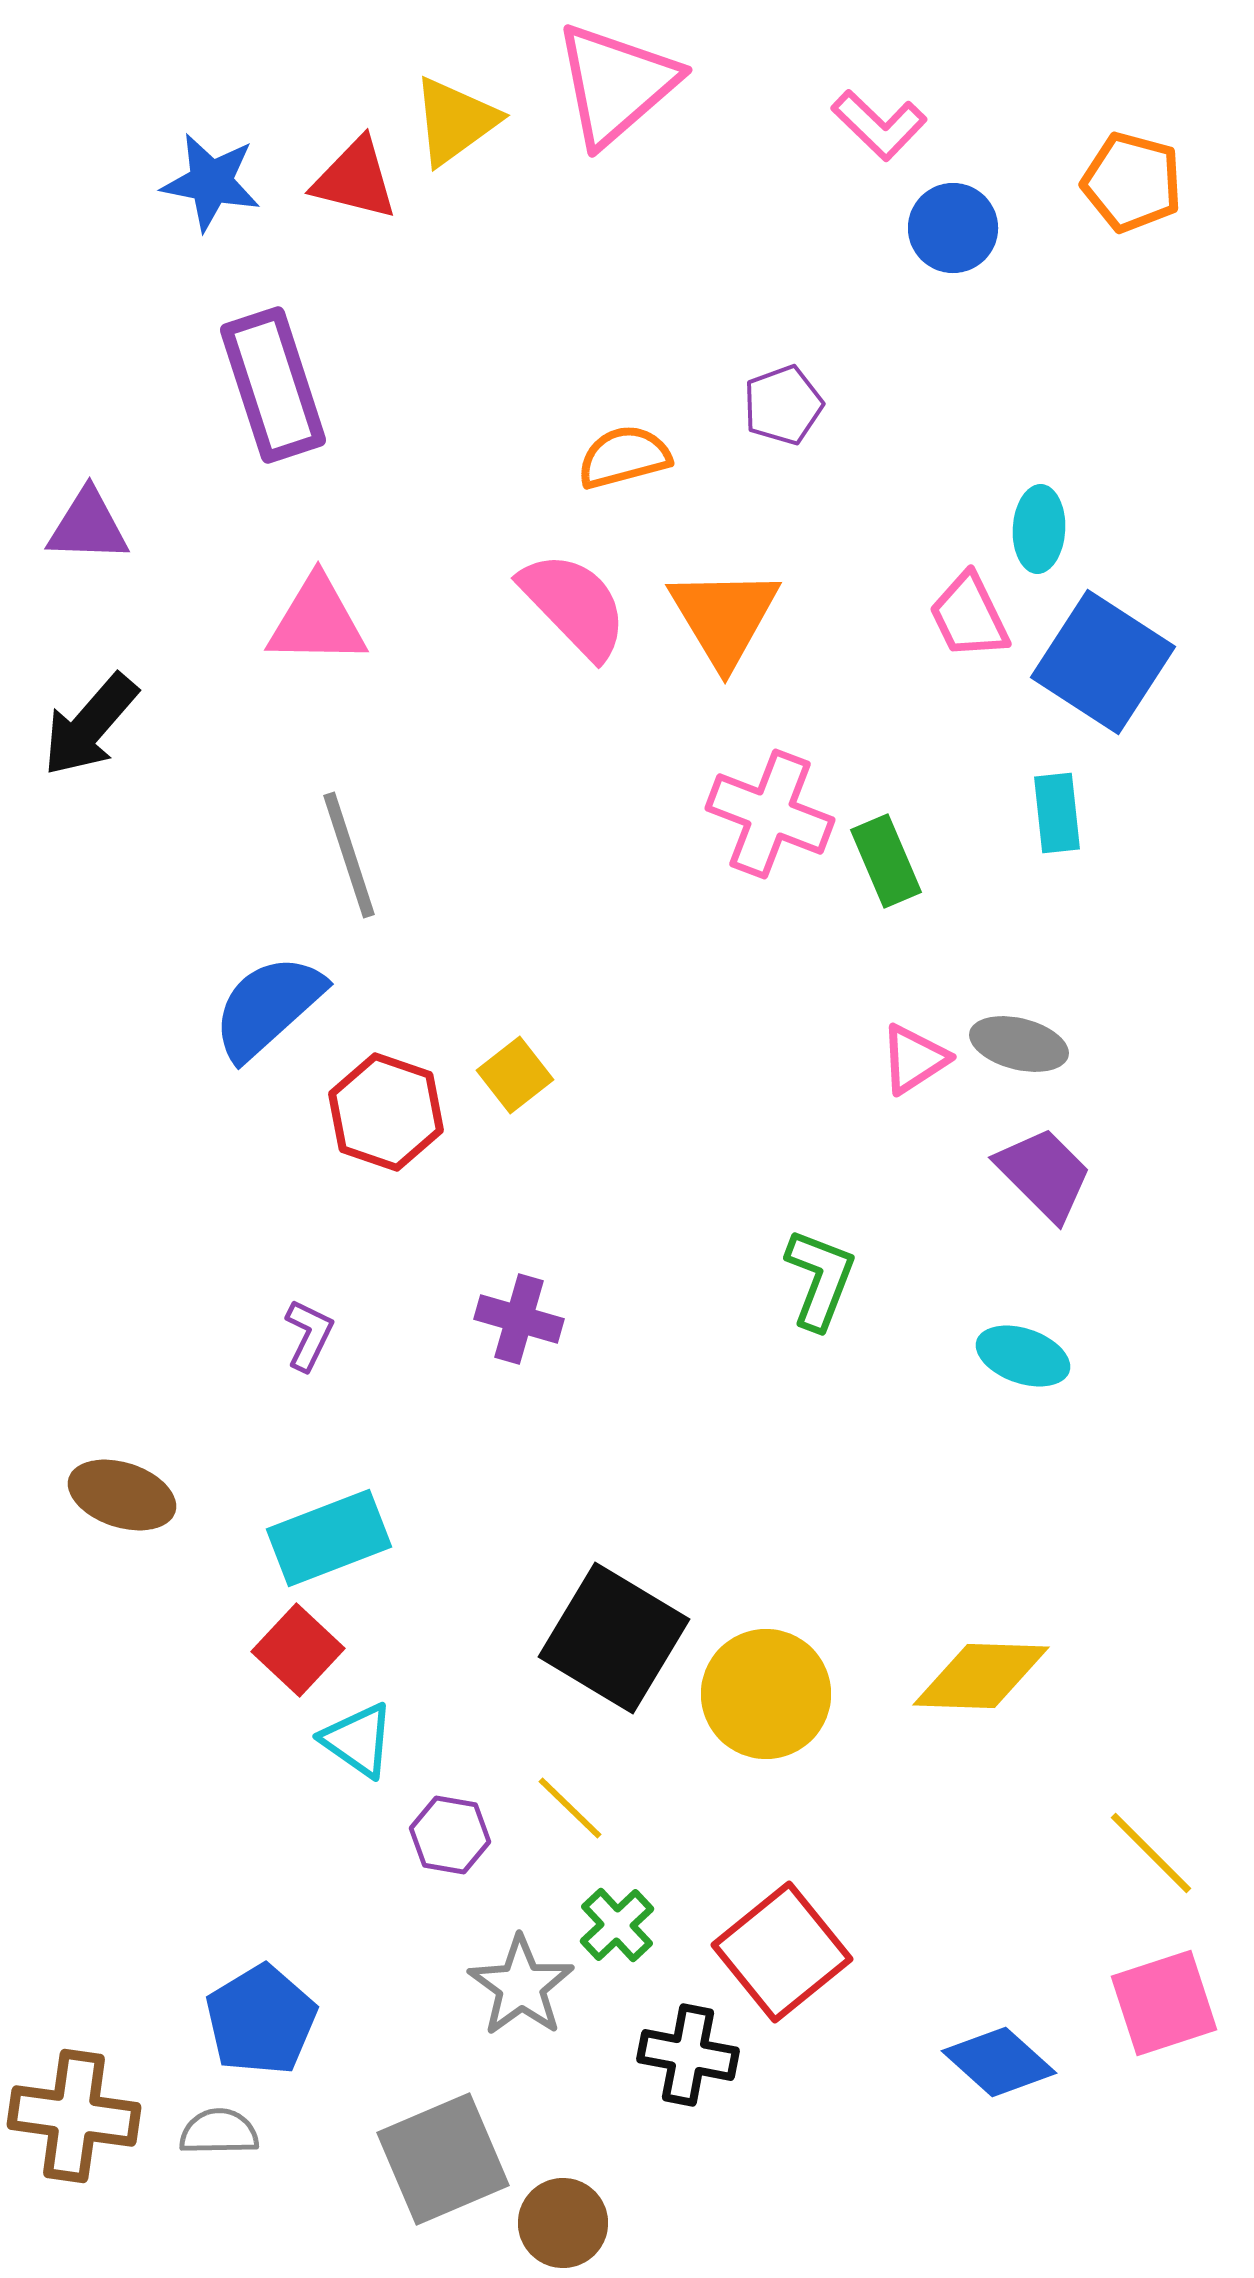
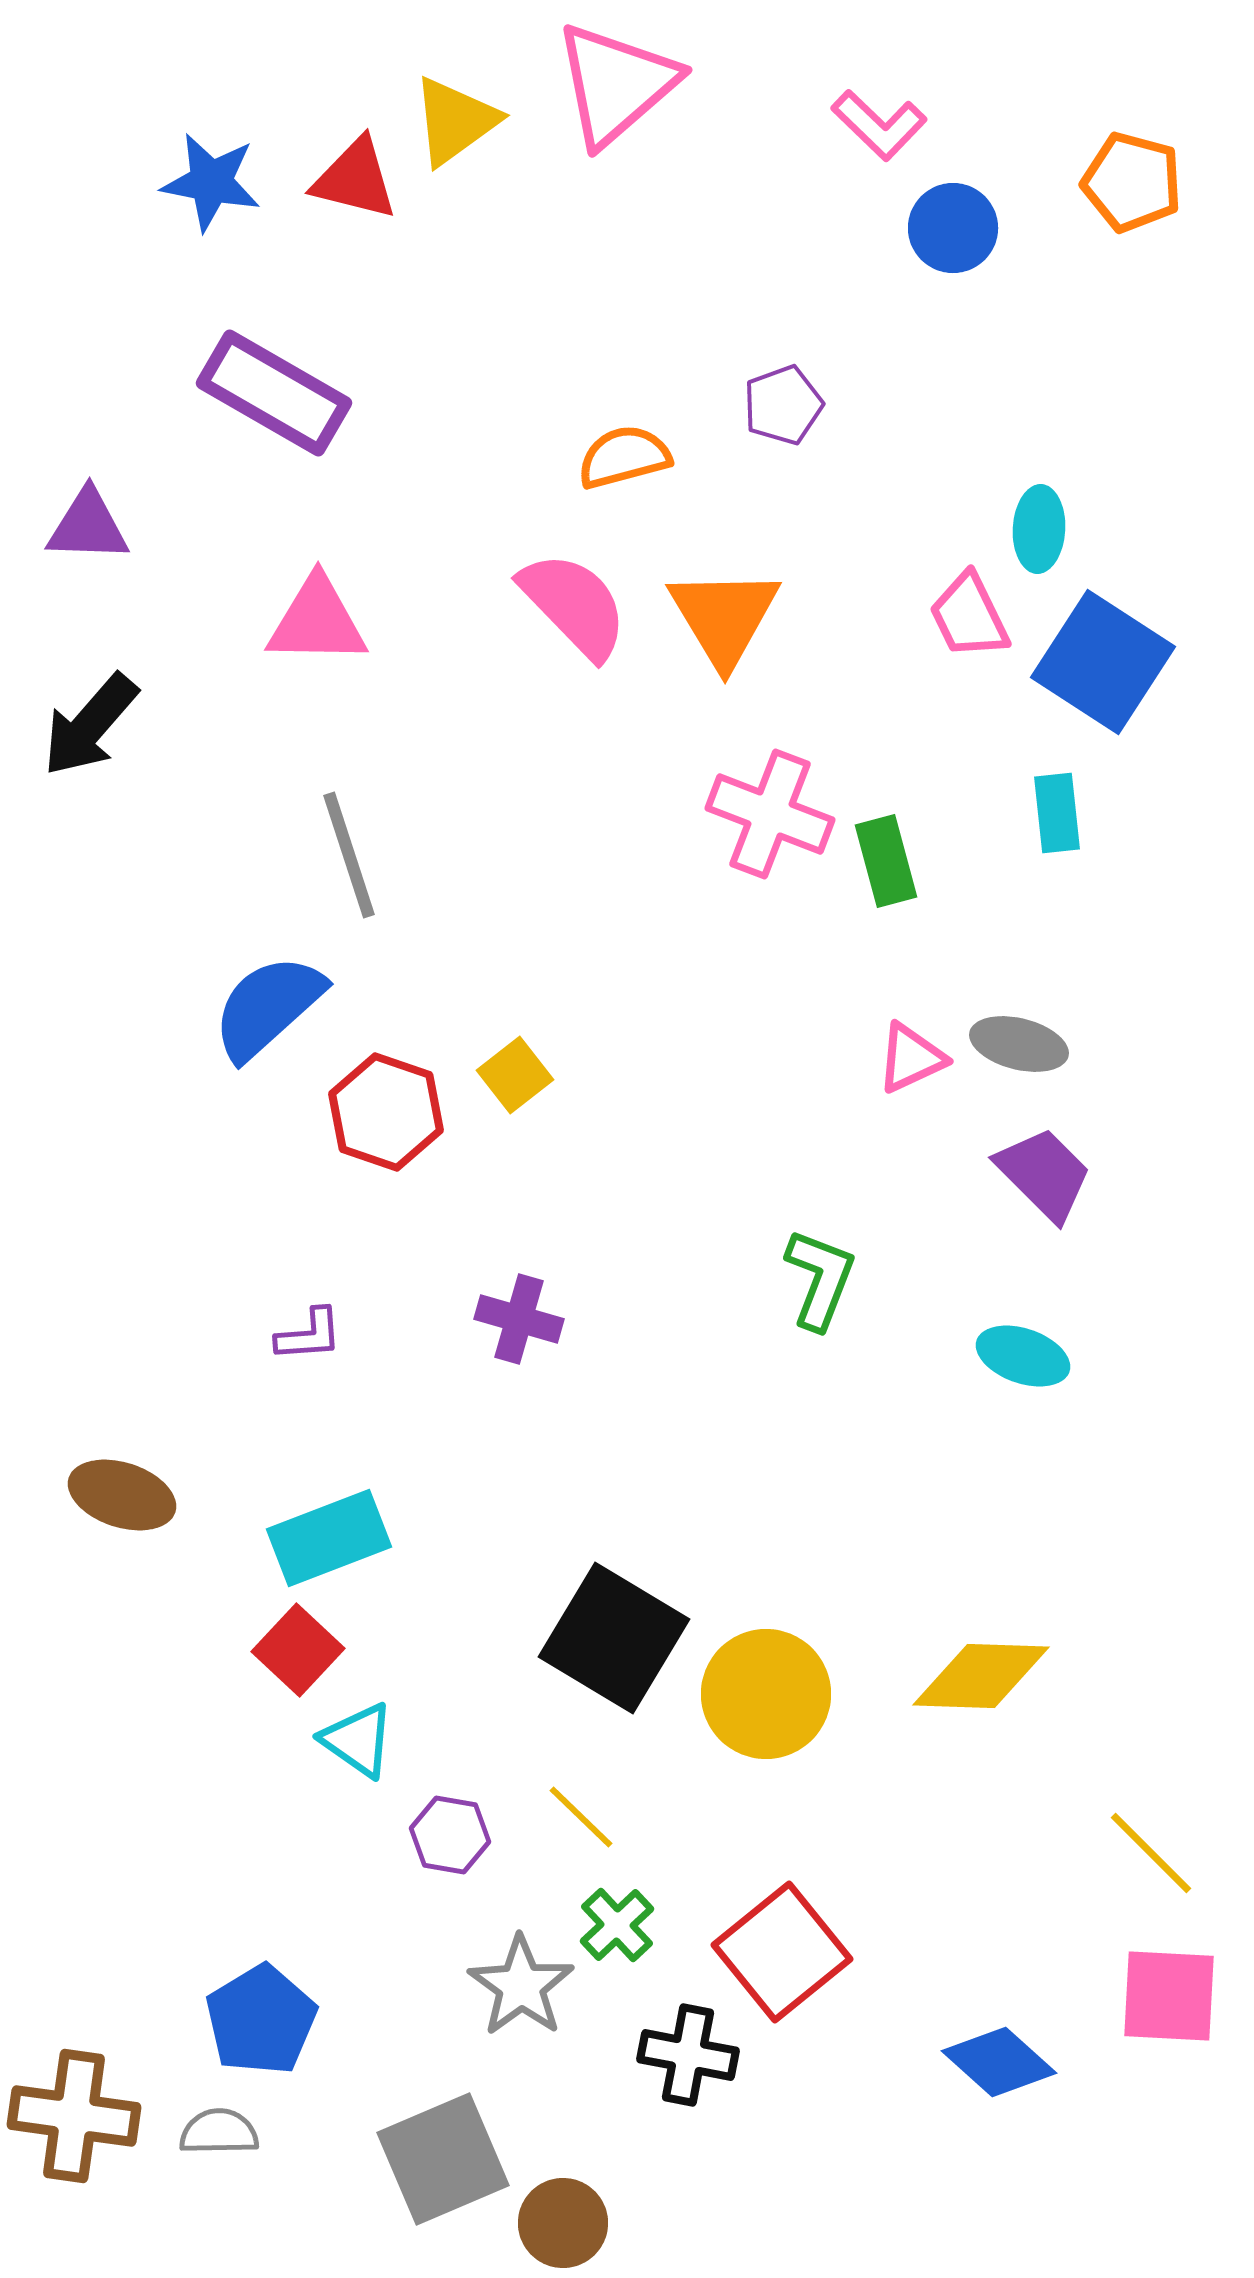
purple rectangle at (273, 385): moved 1 px right, 8 px down; rotated 42 degrees counterclockwise
green rectangle at (886, 861): rotated 8 degrees clockwise
pink triangle at (914, 1059): moved 3 px left, 1 px up; rotated 8 degrees clockwise
purple L-shape at (309, 1335): rotated 60 degrees clockwise
yellow line at (570, 1808): moved 11 px right, 9 px down
pink square at (1164, 2003): moved 5 px right, 7 px up; rotated 21 degrees clockwise
